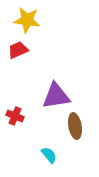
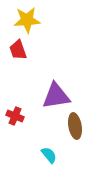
yellow star: rotated 12 degrees counterclockwise
red trapezoid: rotated 85 degrees counterclockwise
